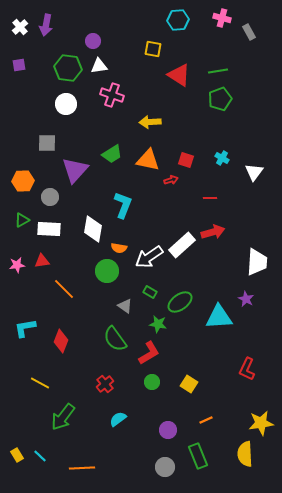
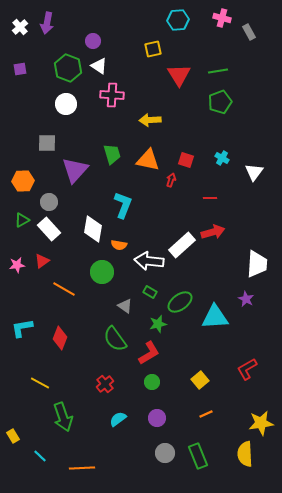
purple arrow at (46, 25): moved 1 px right, 2 px up
yellow square at (153, 49): rotated 24 degrees counterclockwise
purple square at (19, 65): moved 1 px right, 4 px down
white triangle at (99, 66): rotated 42 degrees clockwise
green hexagon at (68, 68): rotated 12 degrees clockwise
red triangle at (179, 75): rotated 25 degrees clockwise
pink cross at (112, 95): rotated 15 degrees counterclockwise
green pentagon at (220, 99): moved 3 px down
yellow arrow at (150, 122): moved 2 px up
green trapezoid at (112, 154): rotated 75 degrees counterclockwise
red arrow at (171, 180): rotated 56 degrees counterclockwise
gray circle at (50, 197): moved 1 px left, 5 px down
white rectangle at (49, 229): rotated 45 degrees clockwise
orange semicircle at (119, 248): moved 3 px up
white arrow at (149, 257): moved 4 px down; rotated 40 degrees clockwise
red triangle at (42, 261): rotated 28 degrees counterclockwise
white trapezoid at (257, 262): moved 2 px down
green circle at (107, 271): moved 5 px left, 1 px down
orange line at (64, 289): rotated 15 degrees counterclockwise
cyan triangle at (219, 317): moved 4 px left
green star at (158, 324): rotated 24 degrees counterclockwise
cyan L-shape at (25, 328): moved 3 px left
red diamond at (61, 341): moved 1 px left, 3 px up
red L-shape at (247, 369): rotated 35 degrees clockwise
yellow square at (189, 384): moved 11 px right, 4 px up; rotated 18 degrees clockwise
green arrow at (63, 417): rotated 56 degrees counterclockwise
orange line at (206, 420): moved 6 px up
purple circle at (168, 430): moved 11 px left, 12 px up
yellow rectangle at (17, 455): moved 4 px left, 19 px up
gray circle at (165, 467): moved 14 px up
